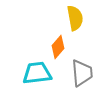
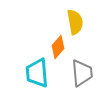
yellow semicircle: moved 4 px down
cyan trapezoid: rotated 88 degrees counterclockwise
